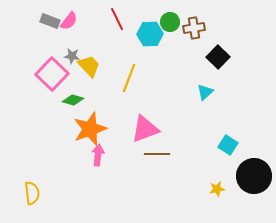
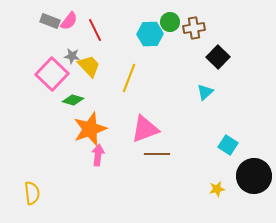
red line: moved 22 px left, 11 px down
